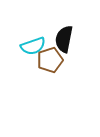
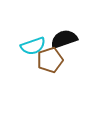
black semicircle: rotated 60 degrees clockwise
